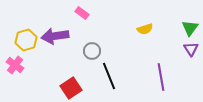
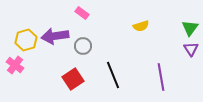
yellow semicircle: moved 4 px left, 3 px up
gray circle: moved 9 px left, 5 px up
black line: moved 4 px right, 1 px up
red square: moved 2 px right, 9 px up
